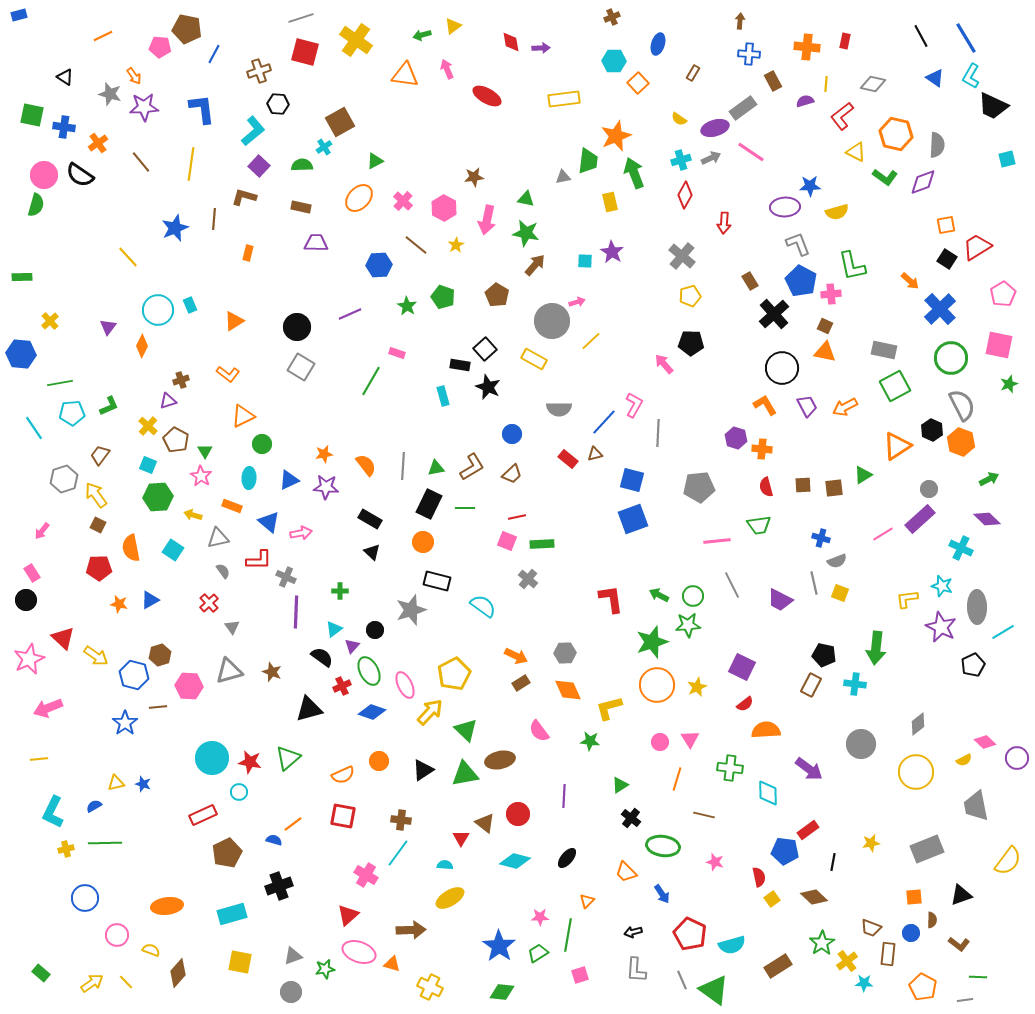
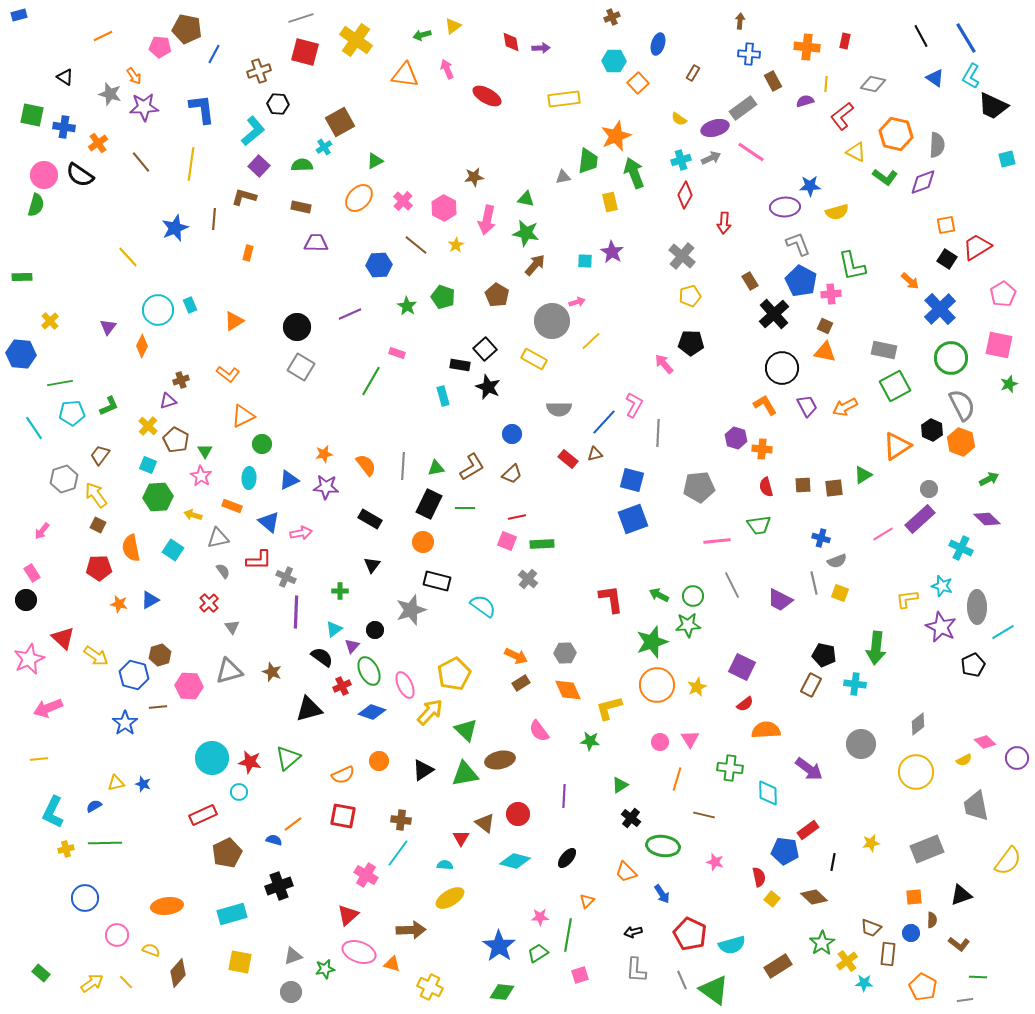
black triangle at (372, 552): moved 13 px down; rotated 24 degrees clockwise
yellow square at (772, 899): rotated 14 degrees counterclockwise
